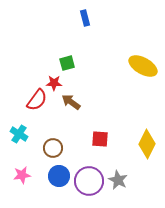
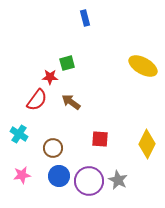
red star: moved 4 px left, 6 px up
